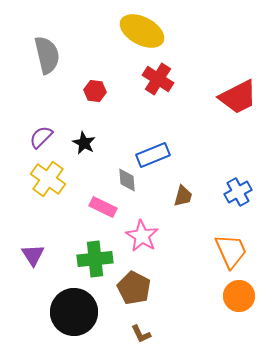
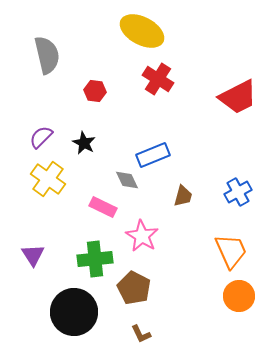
gray diamond: rotated 20 degrees counterclockwise
